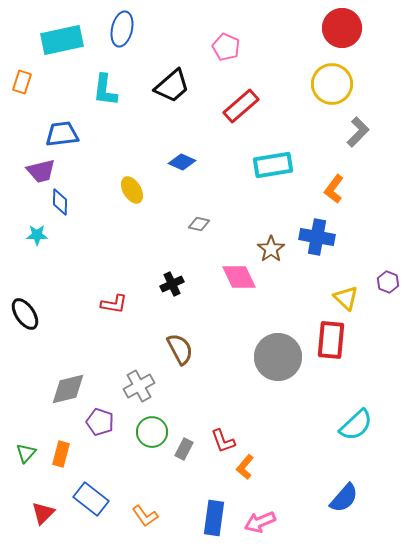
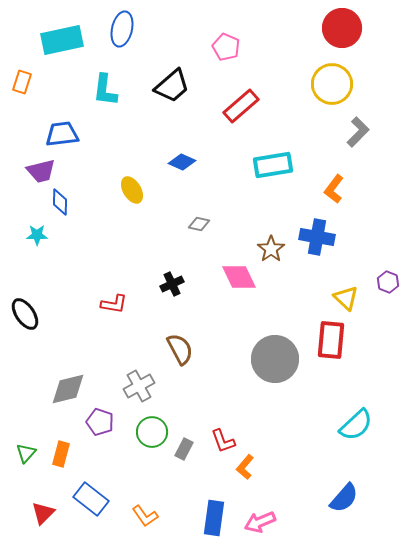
gray circle at (278, 357): moved 3 px left, 2 px down
